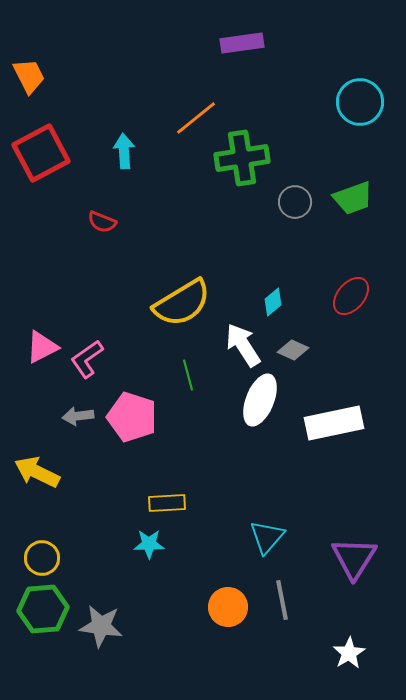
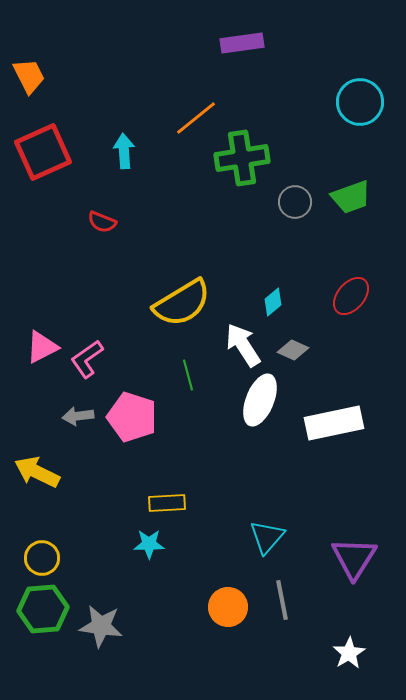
red square: moved 2 px right, 1 px up; rotated 4 degrees clockwise
green trapezoid: moved 2 px left, 1 px up
